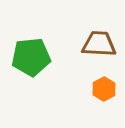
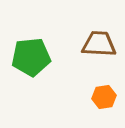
orange hexagon: moved 8 px down; rotated 20 degrees clockwise
